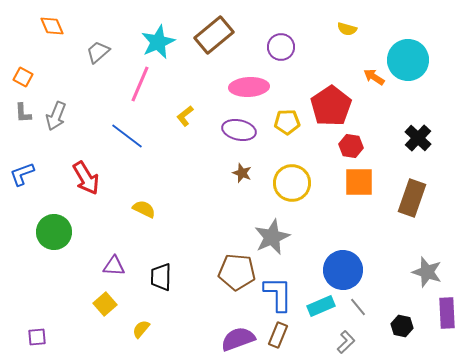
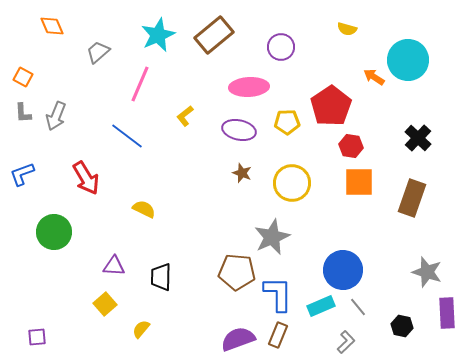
cyan star at (158, 42): moved 7 px up
